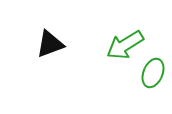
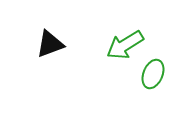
green ellipse: moved 1 px down
